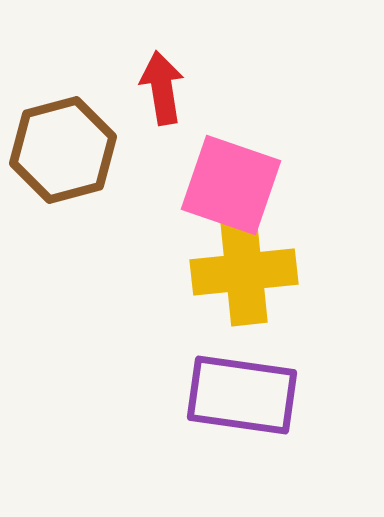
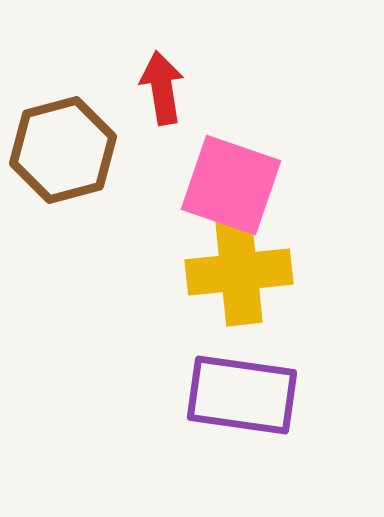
yellow cross: moved 5 px left
